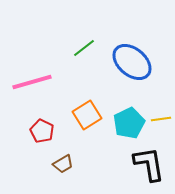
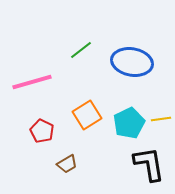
green line: moved 3 px left, 2 px down
blue ellipse: rotated 30 degrees counterclockwise
brown trapezoid: moved 4 px right
